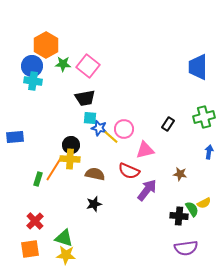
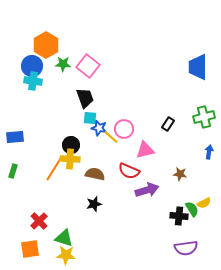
black trapezoid: rotated 100 degrees counterclockwise
green rectangle: moved 25 px left, 8 px up
purple arrow: rotated 35 degrees clockwise
red cross: moved 4 px right
